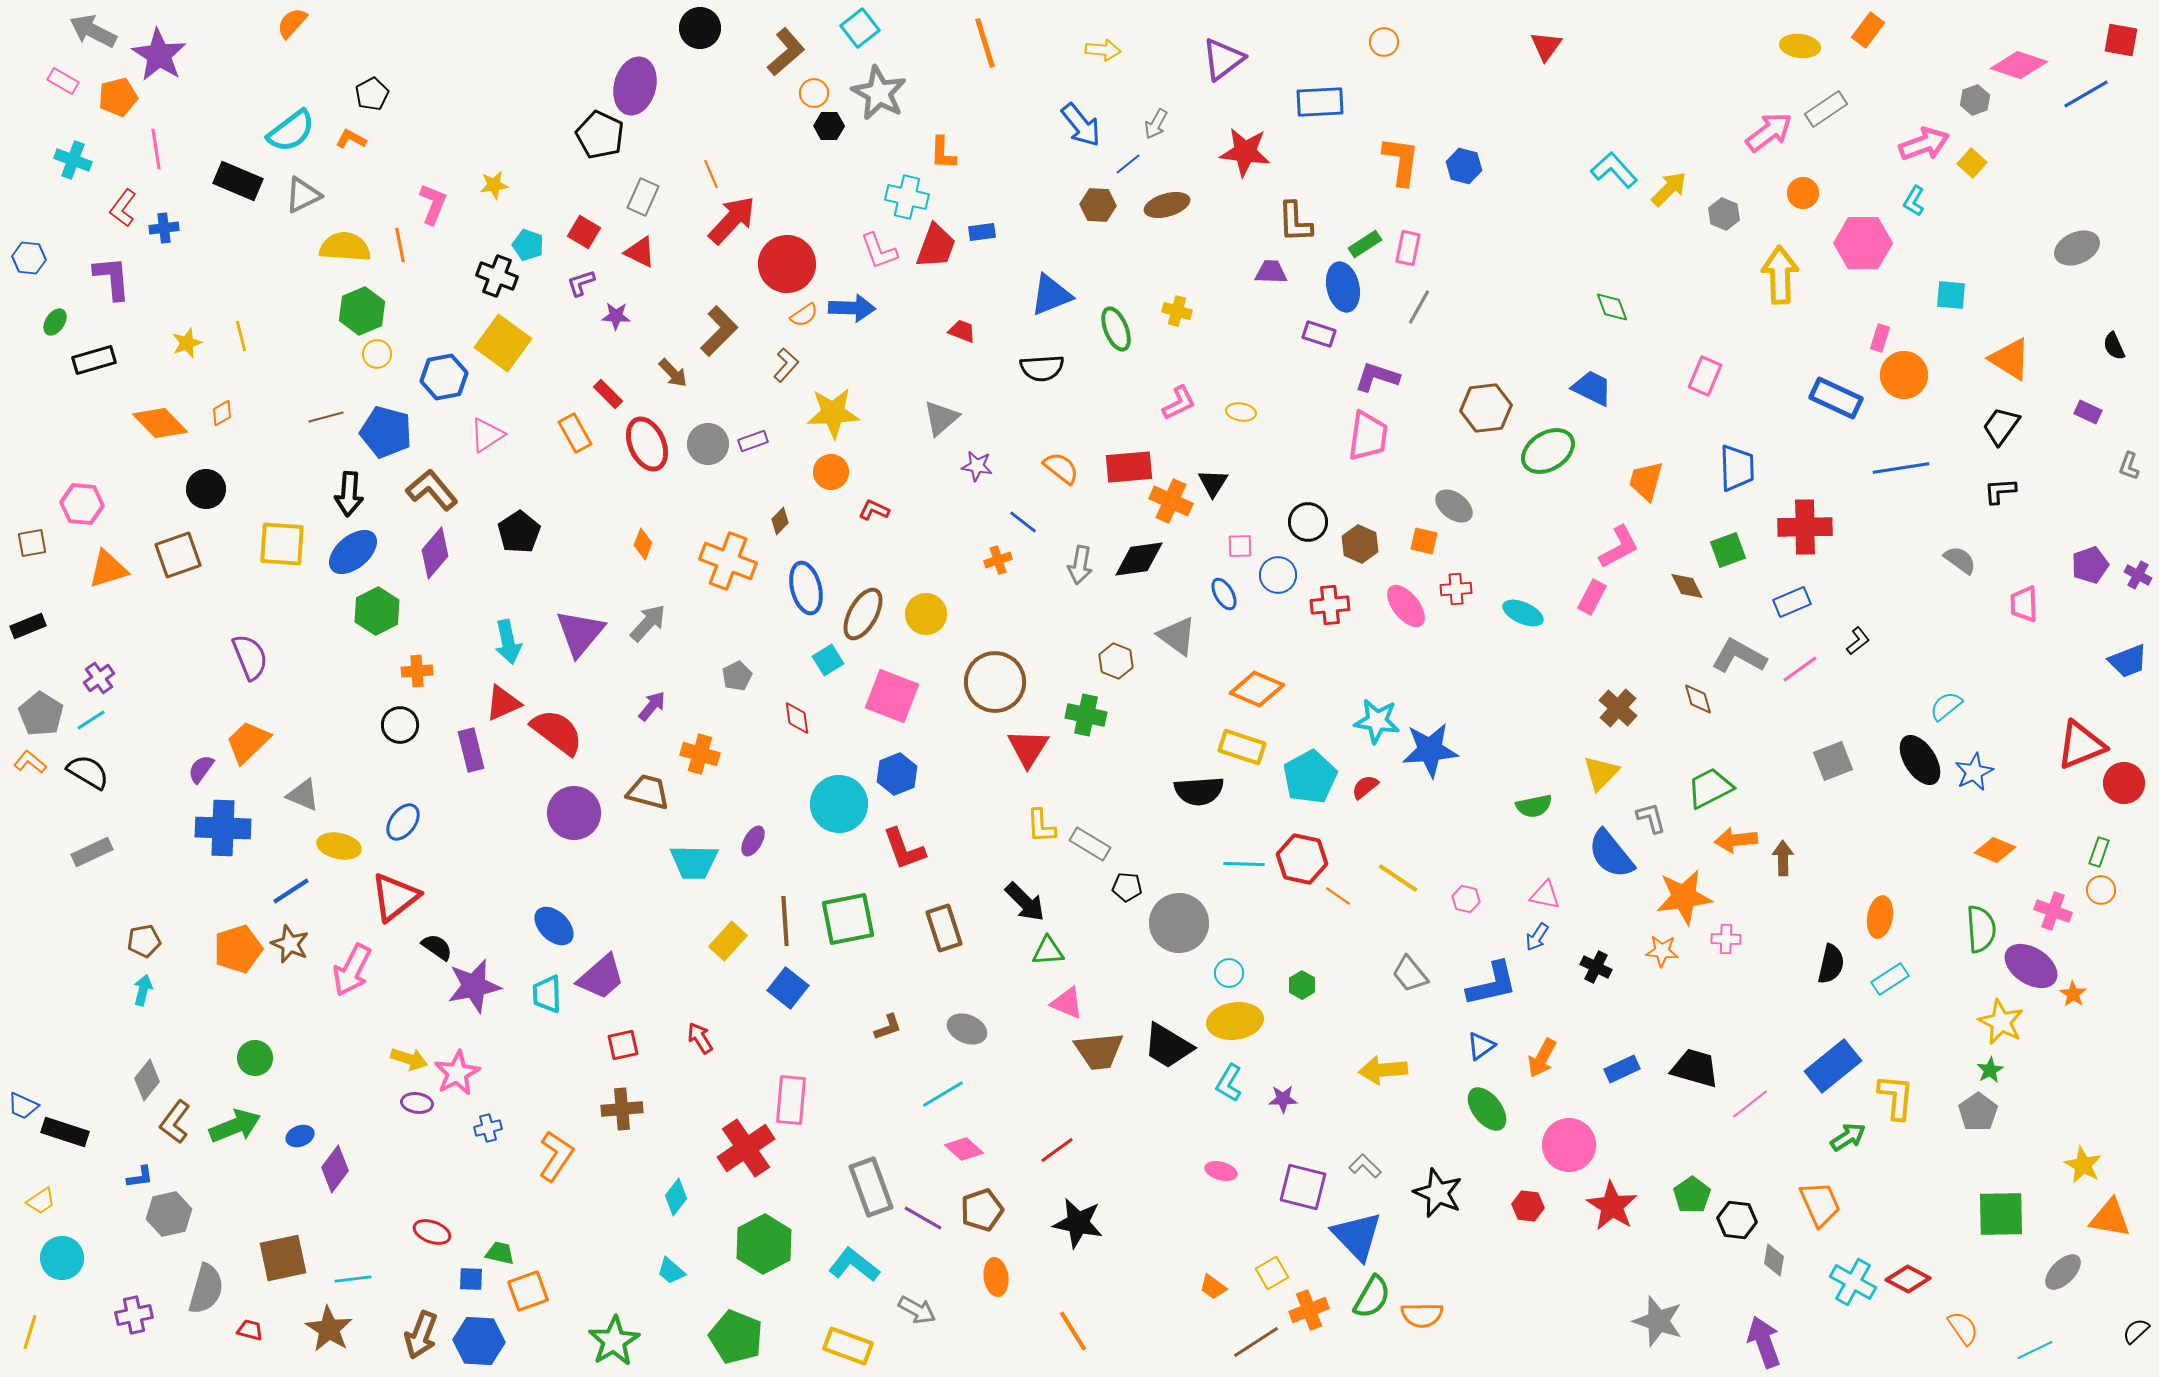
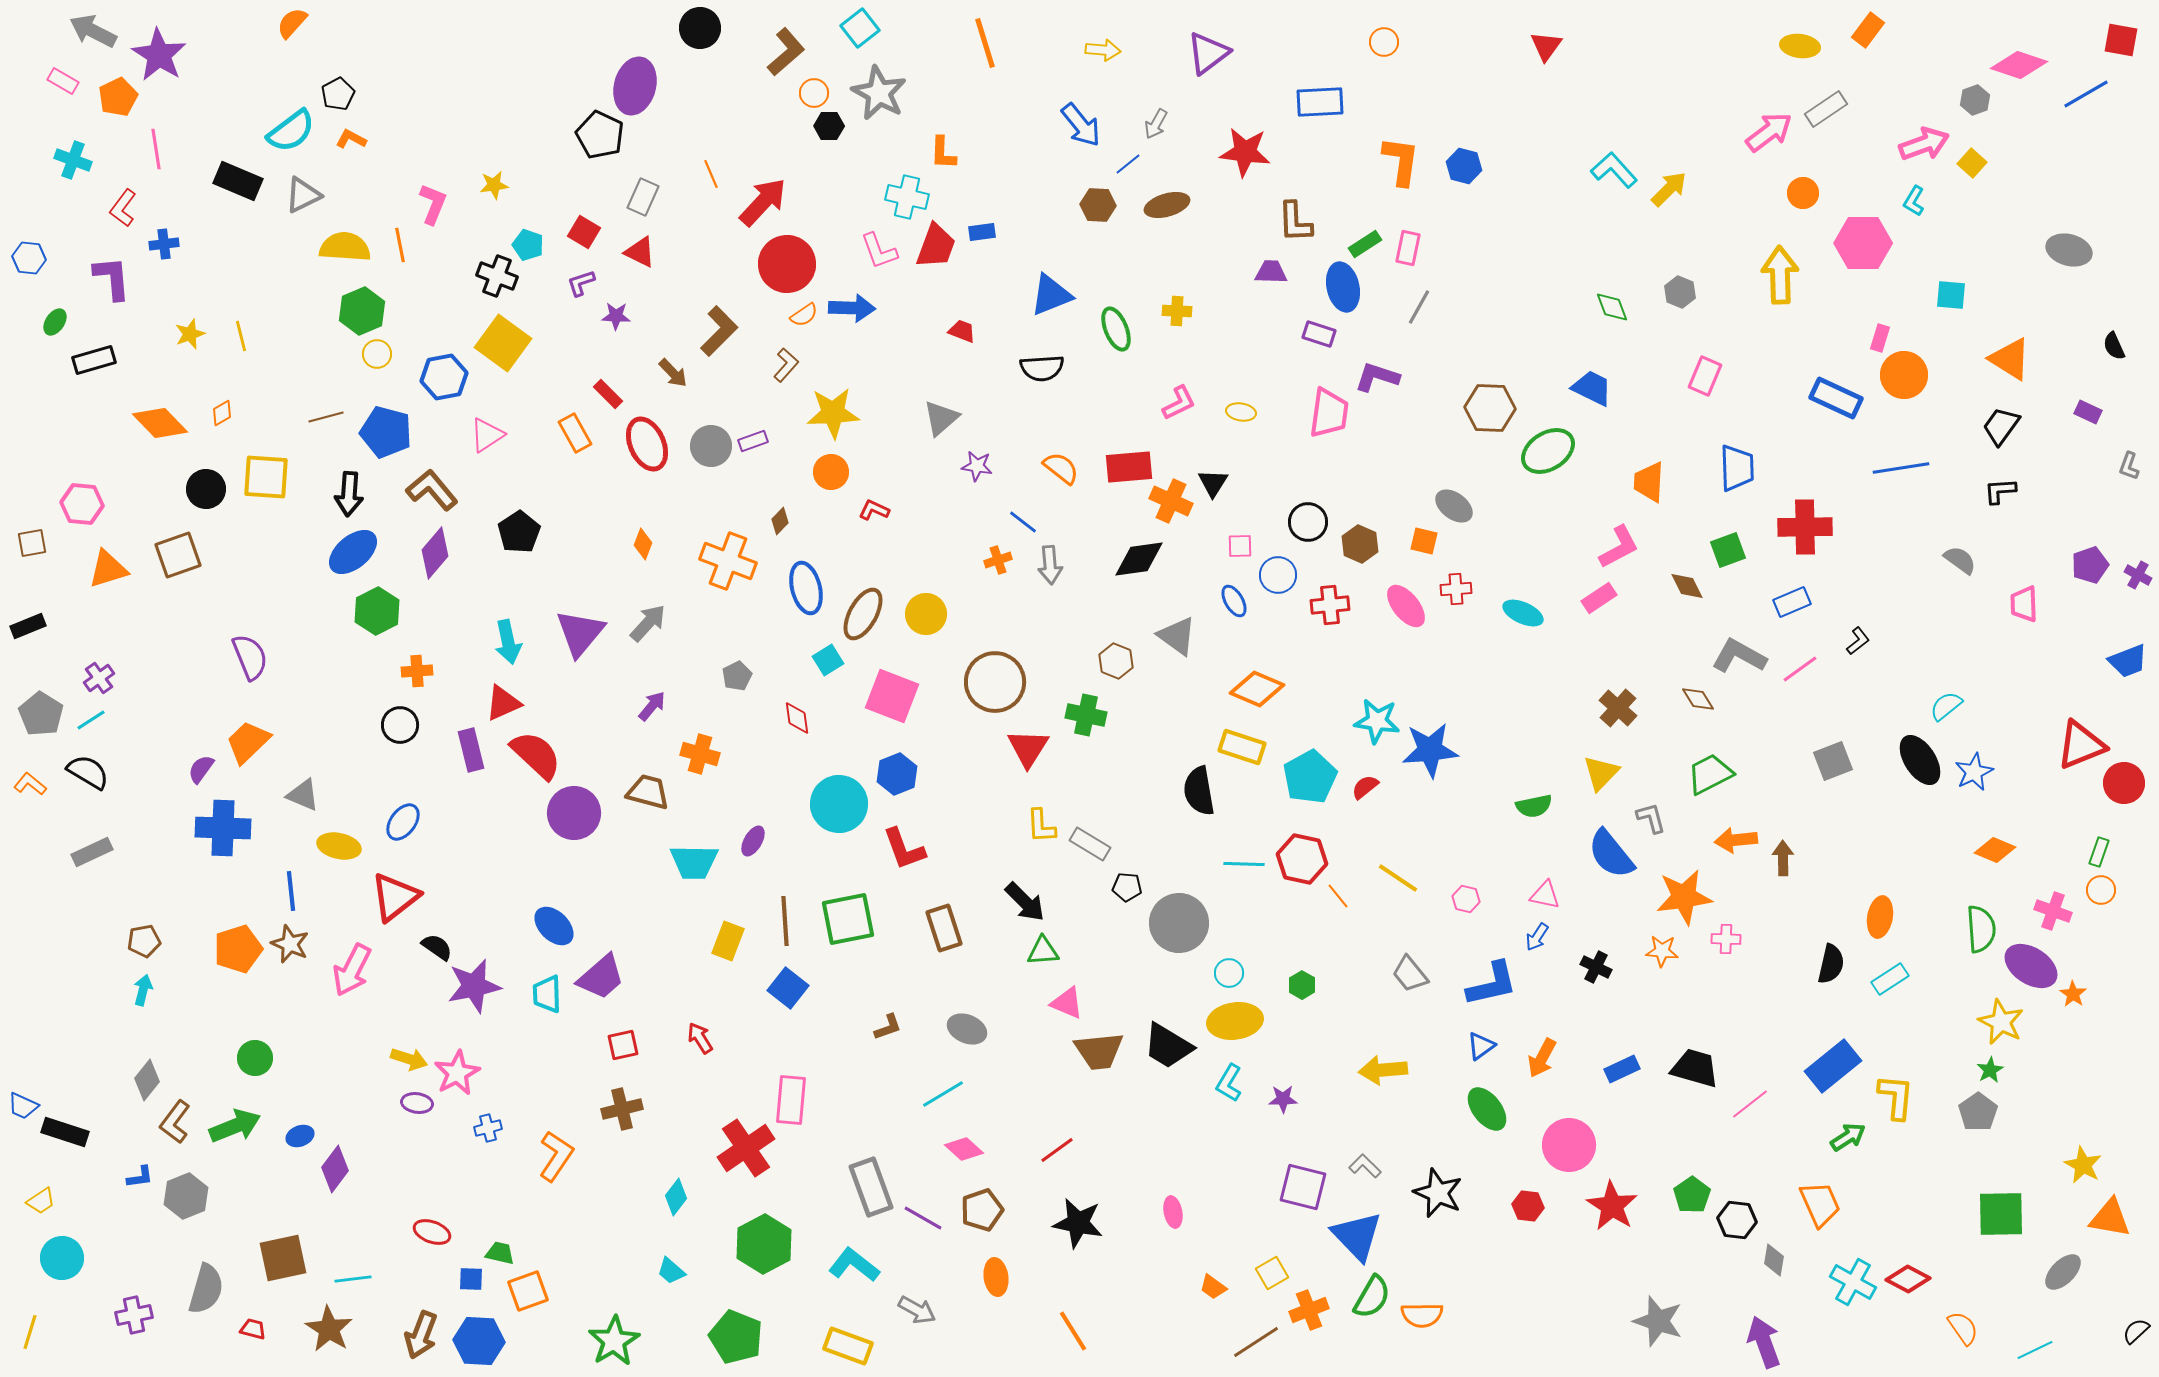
purple triangle at (1223, 59): moved 15 px left, 6 px up
black pentagon at (372, 94): moved 34 px left
orange pentagon at (118, 97): rotated 12 degrees counterclockwise
gray hexagon at (1724, 214): moved 44 px left, 78 px down
red arrow at (732, 220): moved 31 px right, 18 px up
blue cross at (164, 228): moved 16 px down
gray ellipse at (2077, 248): moved 8 px left, 2 px down; rotated 39 degrees clockwise
yellow cross at (1177, 311): rotated 12 degrees counterclockwise
yellow star at (187, 343): moved 3 px right, 9 px up
brown hexagon at (1486, 408): moved 4 px right; rotated 9 degrees clockwise
pink trapezoid at (1368, 436): moved 39 px left, 23 px up
gray circle at (708, 444): moved 3 px right, 2 px down
orange trapezoid at (1646, 481): moved 3 px right, 1 px down; rotated 12 degrees counterclockwise
yellow square at (282, 544): moved 16 px left, 67 px up
gray arrow at (1080, 565): moved 30 px left; rotated 15 degrees counterclockwise
blue ellipse at (1224, 594): moved 10 px right, 7 px down
pink rectangle at (1592, 597): moved 7 px right, 1 px down; rotated 28 degrees clockwise
brown diamond at (1698, 699): rotated 16 degrees counterclockwise
red semicircle at (557, 732): moved 21 px left, 23 px down; rotated 6 degrees clockwise
orange L-shape at (30, 762): moved 22 px down
green trapezoid at (1710, 788): moved 14 px up
black semicircle at (1199, 791): rotated 84 degrees clockwise
blue line at (291, 891): rotated 63 degrees counterclockwise
orange line at (1338, 896): rotated 16 degrees clockwise
yellow rectangle at (728, 941): rotated 21 degrees counterclockwise
green triangle at (1048, 951): moved 5 px left
brown cross at (622, 1109): rotated 9 degrees counterclockwise
pink ellipse at (1221, 1171): moved 48 px left, 41 px down; rotated 64 degrees clockwise
gray hexagon at (169, 1214): moved 17 px right, 18 px up; rotated 9 degrees counterclockwise
red trapezoid at (250, 1330): moved 3 px right, 1 px up
